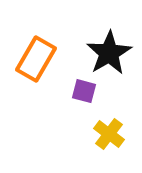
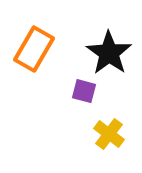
black star: rotated 6 degrees counterclockwise
orange rectangle: moved 2 px left, 10 px up
